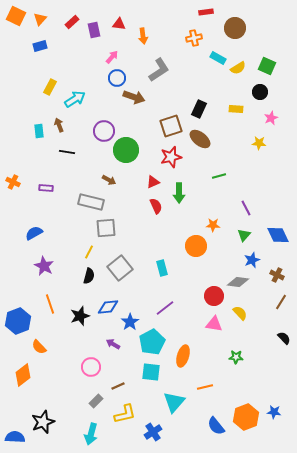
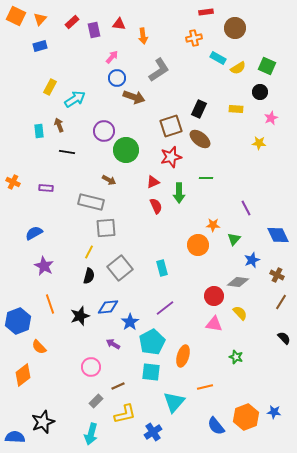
green line at (219, 176): moved 13 px left, 2 px down; rotated 16 degrees clockwise
green triangle at (244, 235): moved 10 px left, 4 px down
orange circle at (196, 246): moved 2 px right, 1 px up
green star at (236, 357): rotated 16 degrees clockwise
